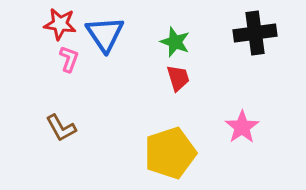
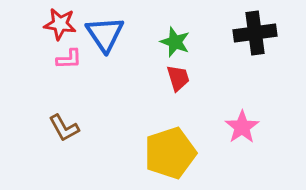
pink L-shape: rotated 68 degrees clockwise
brown L-shape: moved 3 px right
